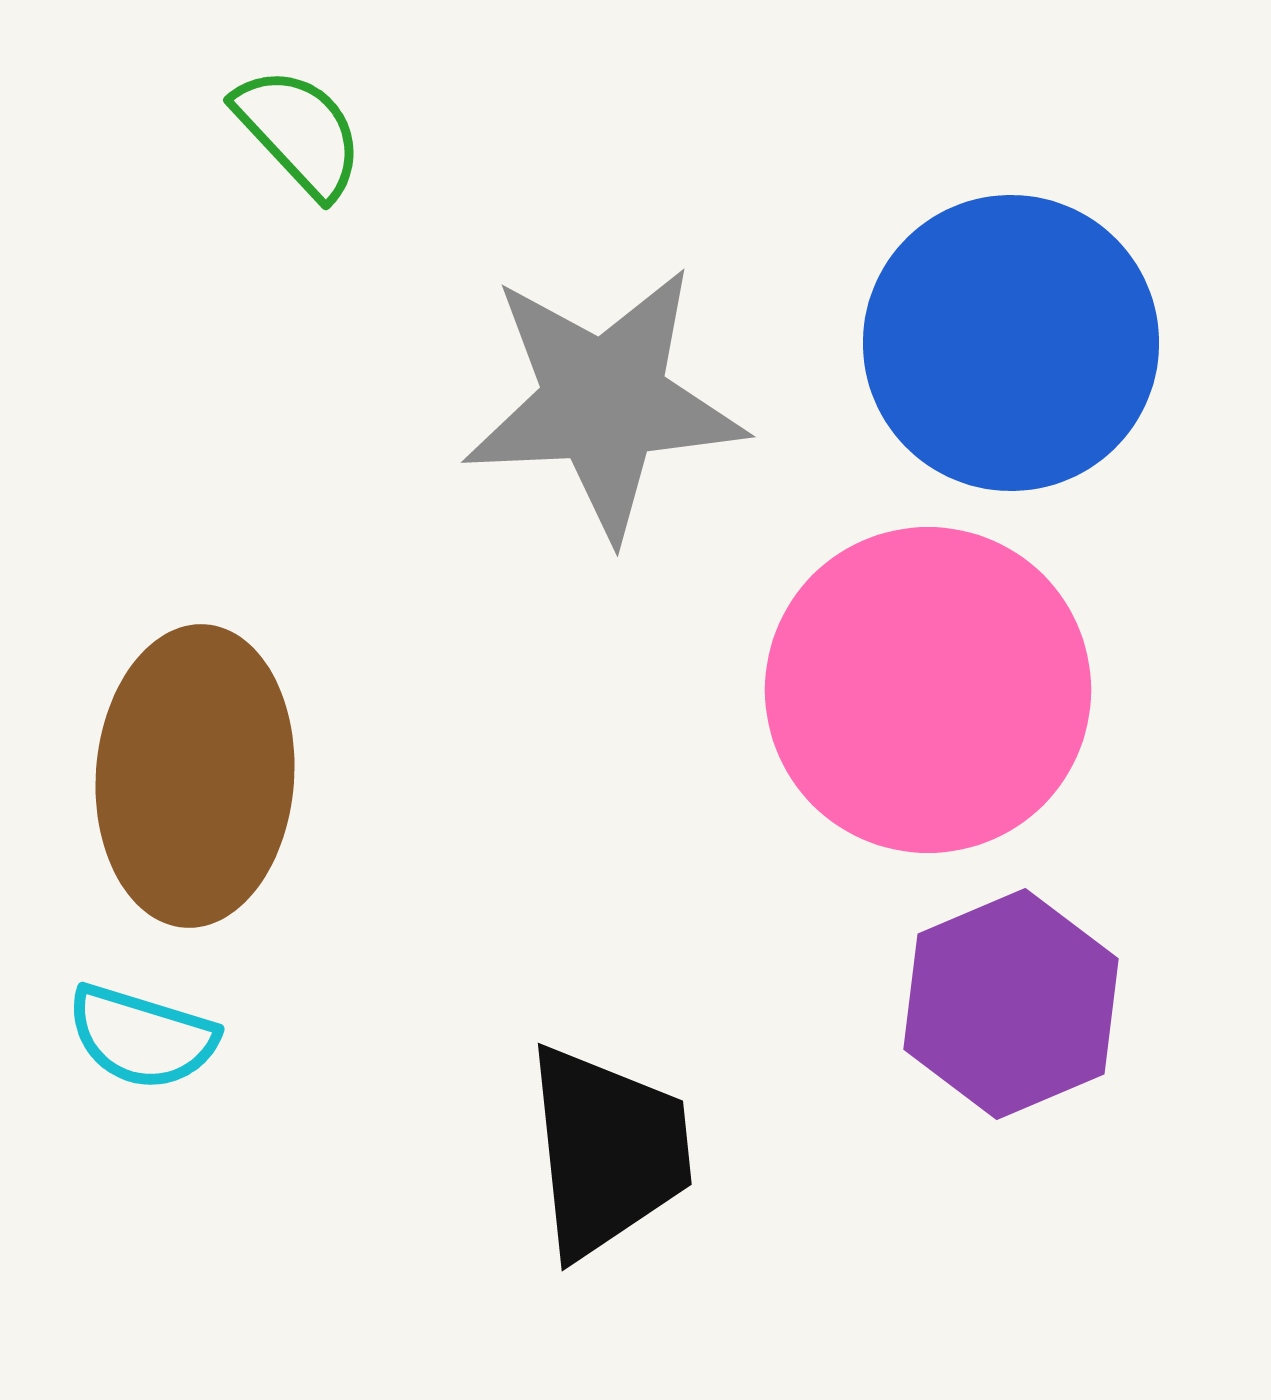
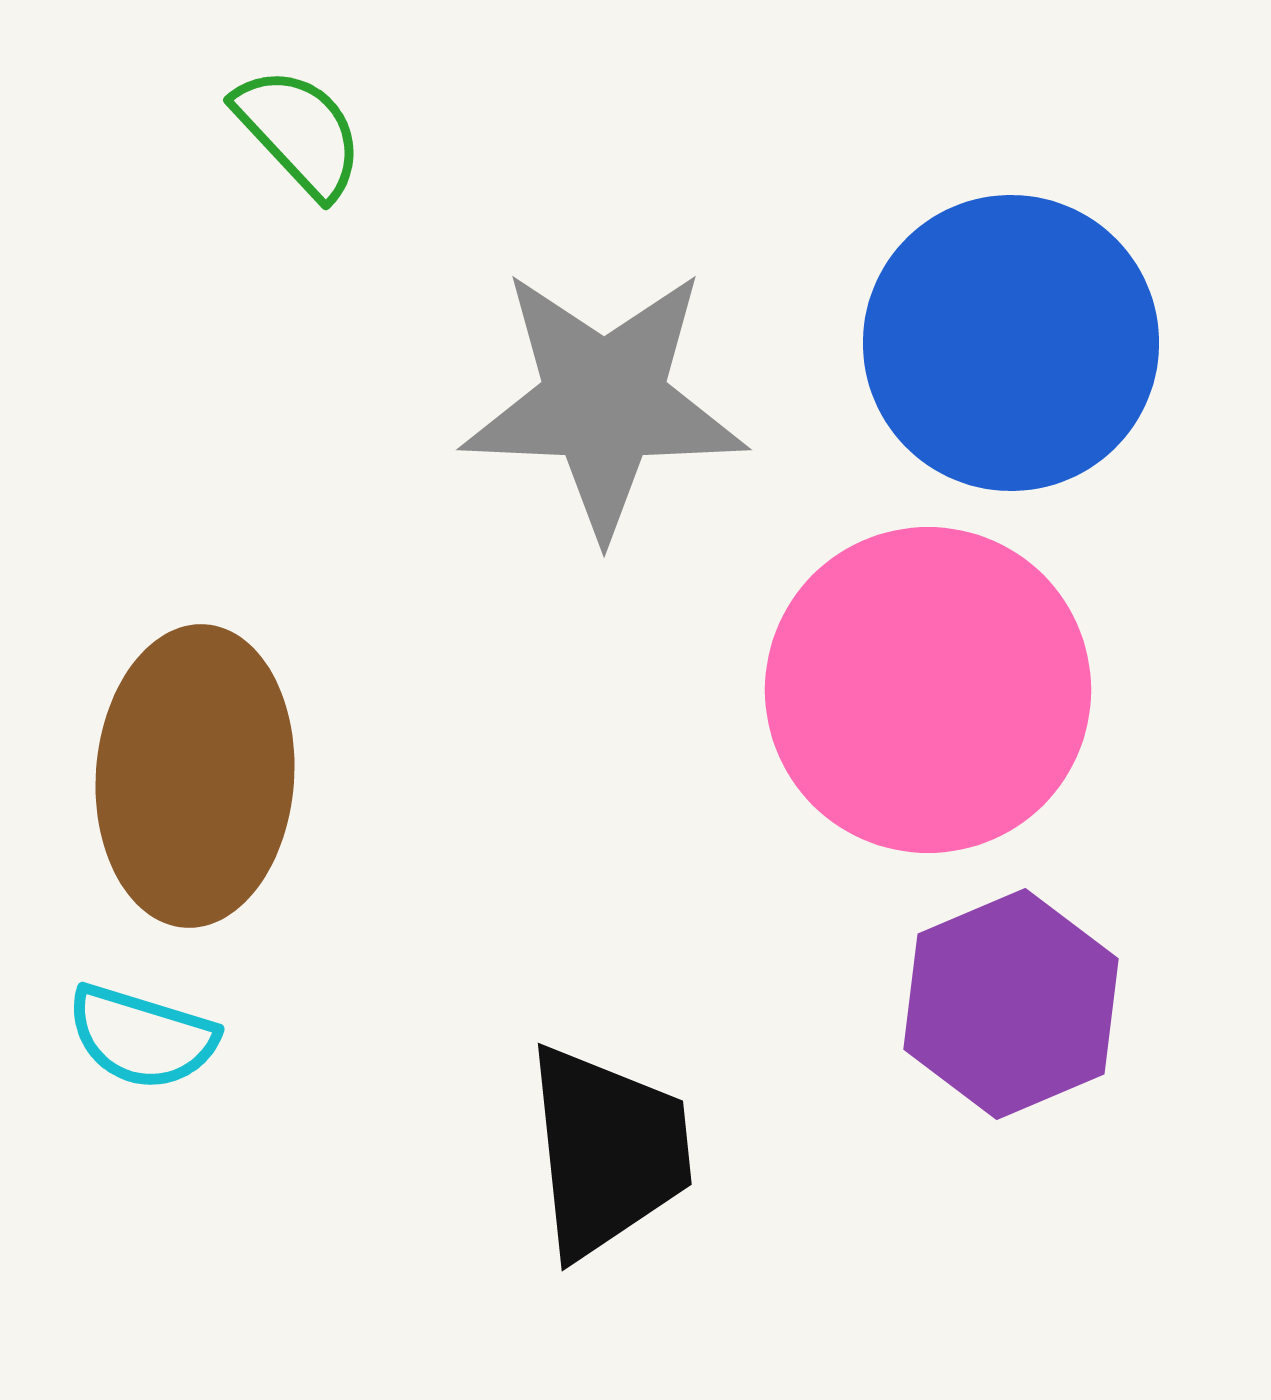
gray star: rotated 5 degrees clockwise
